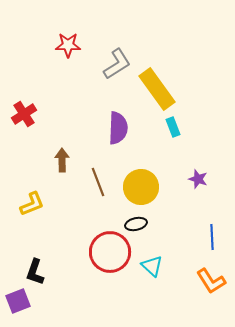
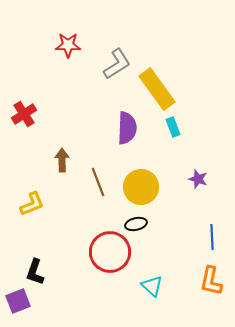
purple semicircle: moved 9 px right
cyan triangle: moved 20 px down
orange L-shape: rotated 44 degrees clockwise
